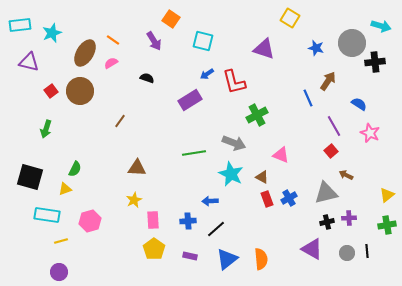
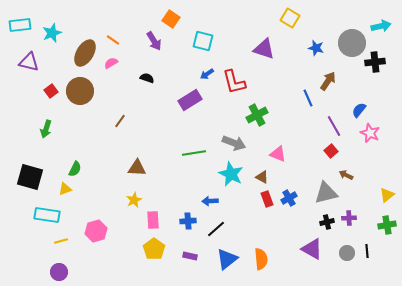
cyan arrow at (381, 26): rotated 30 degrees counterclockwise
blue semicircle at (359, 104): moved 6 px down; rotated 84 degrees counterclockwise
pink triangle at (281, 155): moved 3 px left, 1 px up
pink hexagon at (90, 221): moved 6 px right, 10 px down
